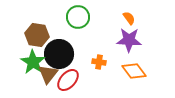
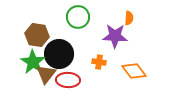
orange semicircle: rotated 40 degrees clockwise
purple star: moved 14 px left, 4 px up
brown triangle: moved 2 px left
red ellipse: rotated 50 degrees clockwise
